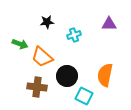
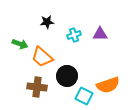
purple triangle: moved 9 px left, 10 px down
orange semicircle: moved 3 px right, 10 px down; rotated 120 degrees counterclockwise
